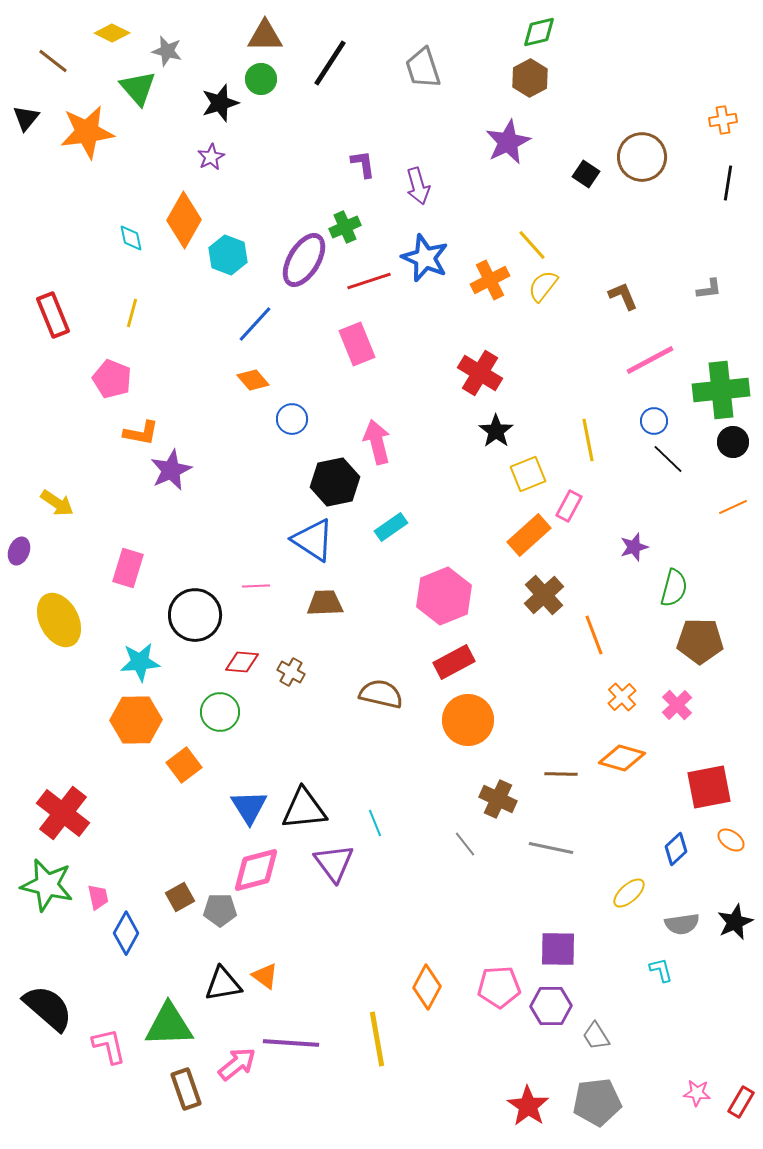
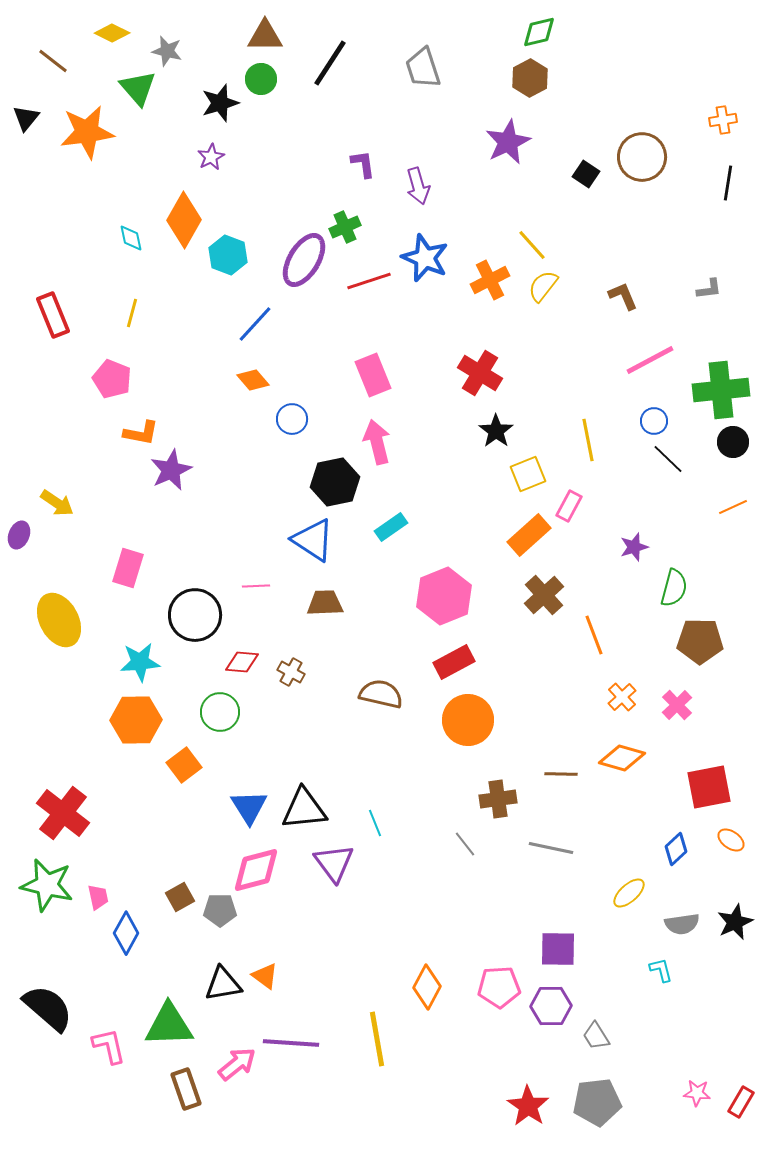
pink rectangle at (357, 344): moved 16 px right, 31 px down
purple ellipse at (19, 551): moved 16 px up
brown cross at (498, 799): rotated 33 degrees counterclockwise
